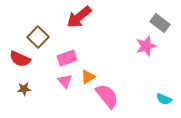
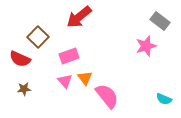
gray rectangle: moved 2 px up
pink rectangle: moved 2 px right, 2 px up
orange triangle: moved 3 px left, 1 px down; rotated 35 degrees counterclockwise
